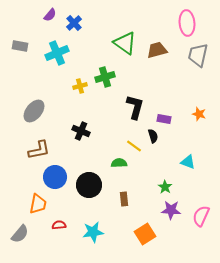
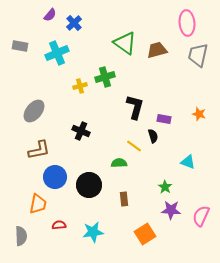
gray semicircle: moved 1 px right, 2 px down; rotated 42 degrees counterclockwise
